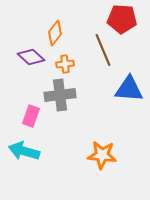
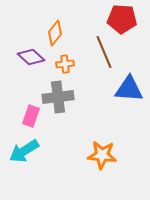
brown line: moved 1 px right, 2 px down
gray cross: moved 2 px left, 2 px down
cyan arrow: rotated 48 degrees counterclockwise
